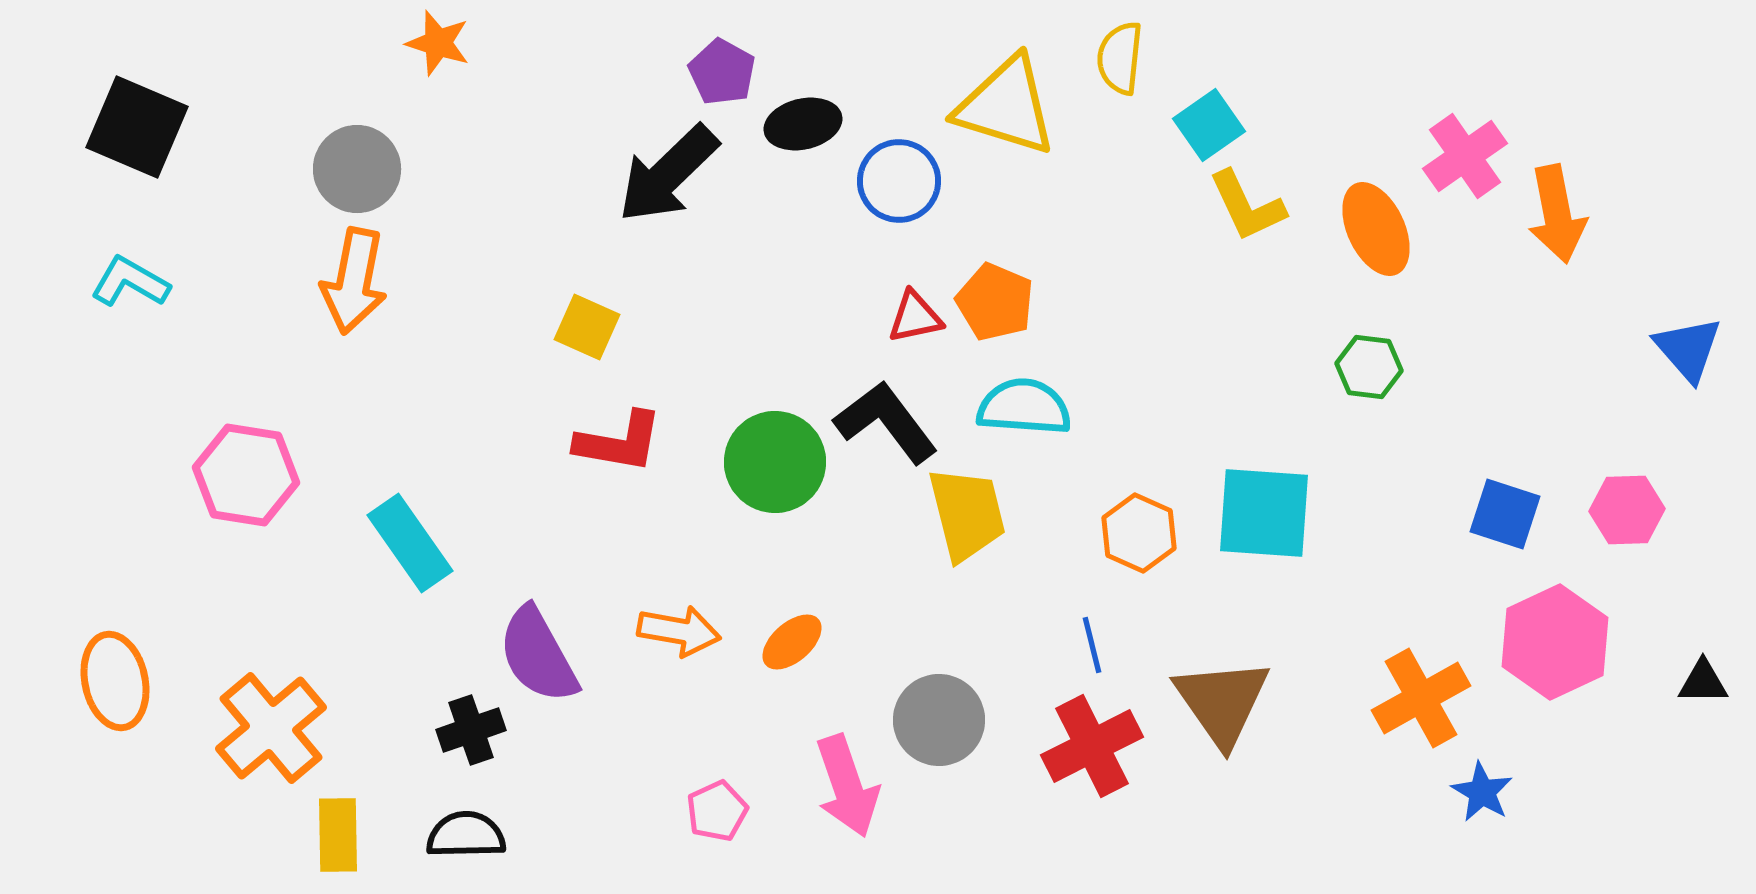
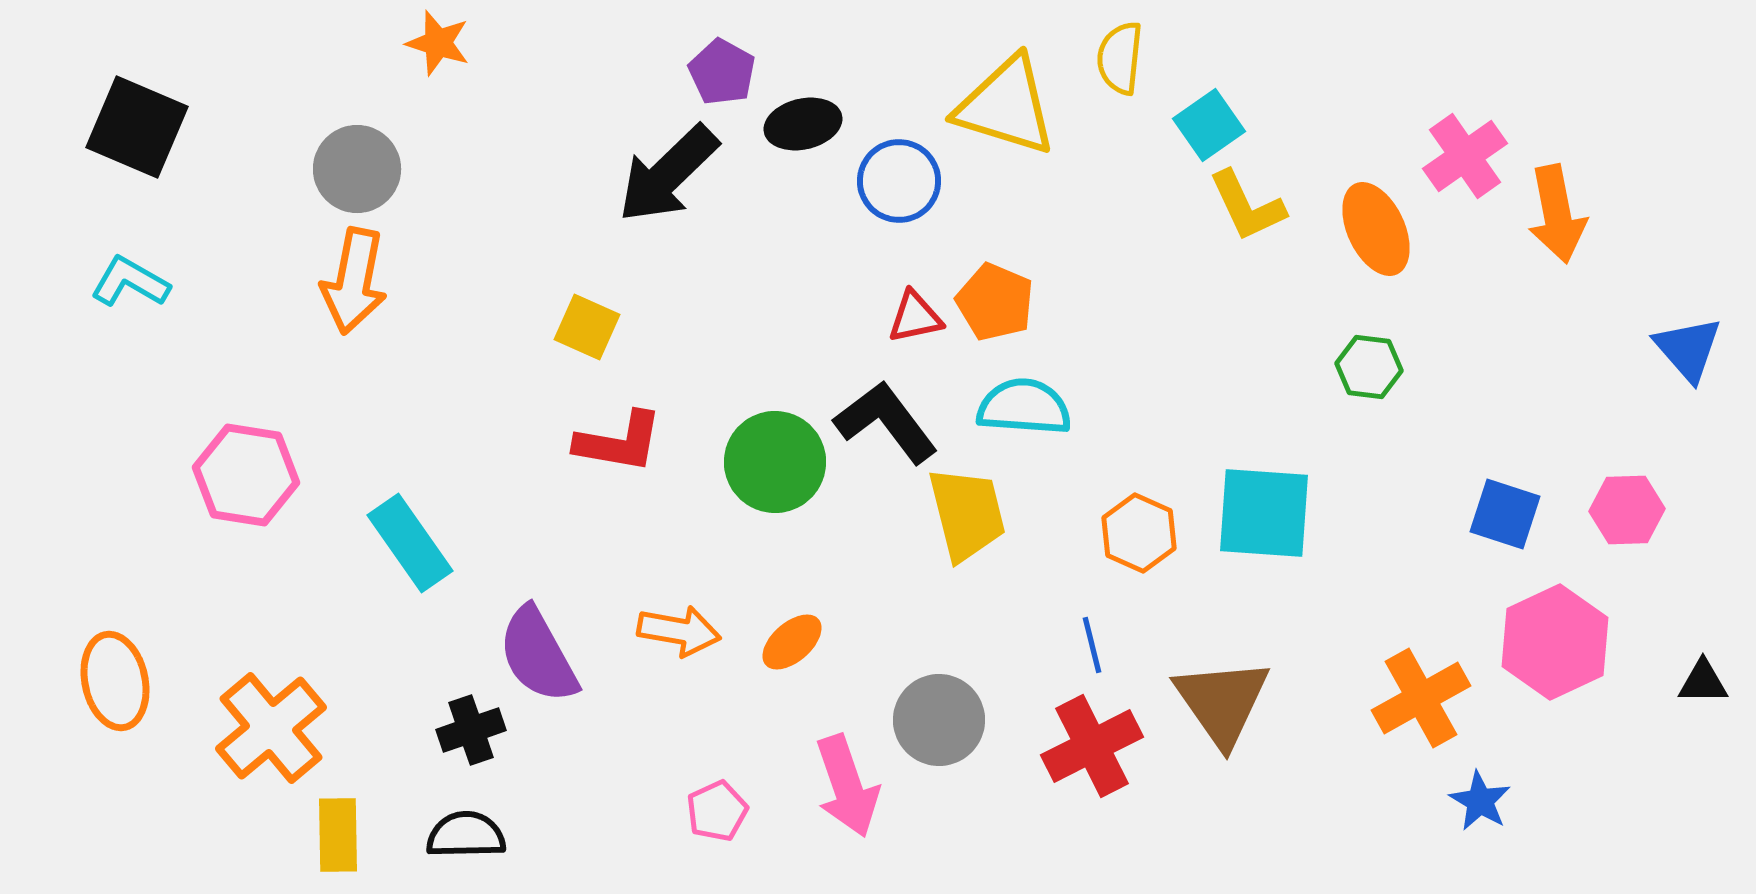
blue star at (1482, 792): moved 2 px left, 9 px down
